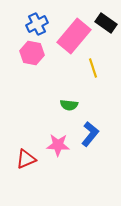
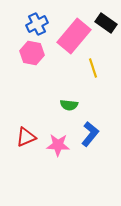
red triangle: moved 22 px up
